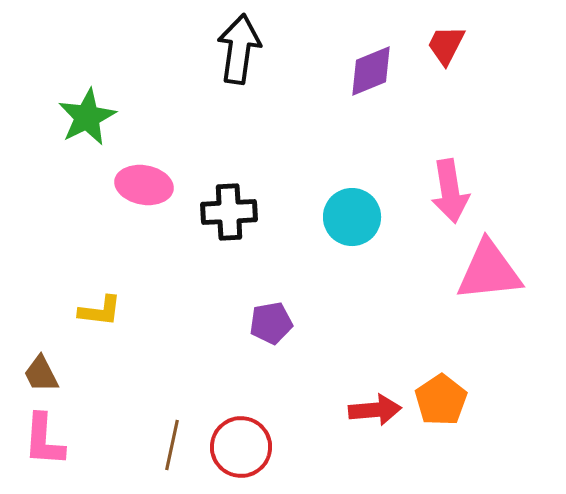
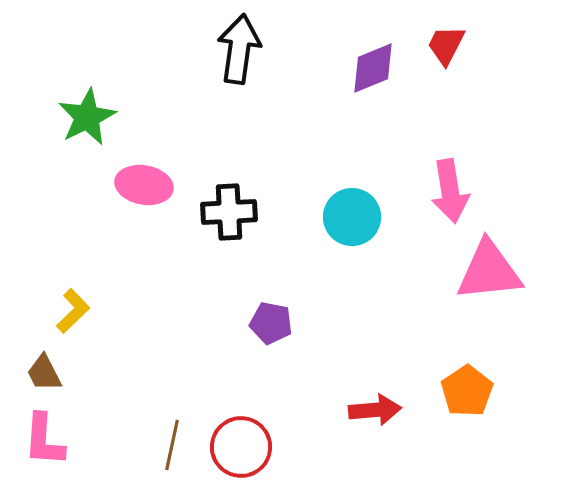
purple diamond: moved 2 px right, 3 px up
yellow L-shape: moved 27 px left; rotated 51 degrees counterclockwise
purple pentagon: rotated 21 degrees clockwise
brown trapezoid: moved 3 px right, 1 px up
orange pentagon: moved 26 px right, 9 px up
